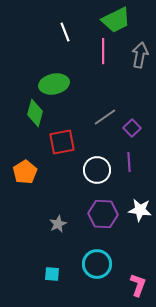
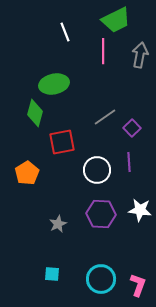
orange pentagon: moved 2 px right, 1 px down
purple hexagon: moved 2 px left
cyan circle: moved 4 px right, 15 px down
